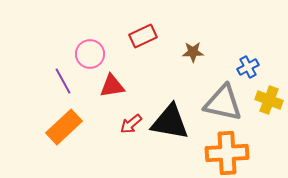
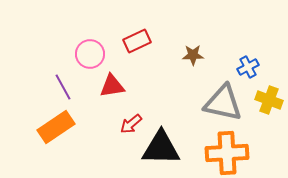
red rectangle: moved 6 px left, 5 px down
brown star: moved 3 px down
purple line: moved 6 px down
black triangle: moved 9 px left, 26 px down; rotated 9 degrees counterclockwise
orange rectangle: moved 8 px left; rotated 9 degrees clockwise
